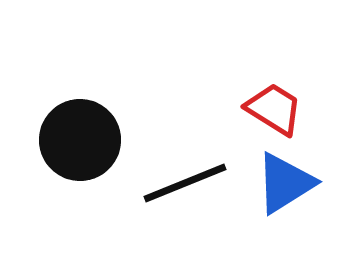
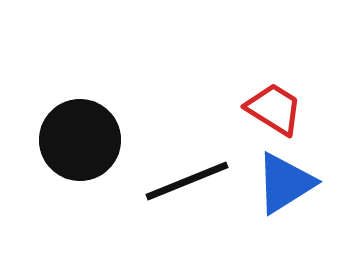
black line: moved 2 px right, 2 px up
